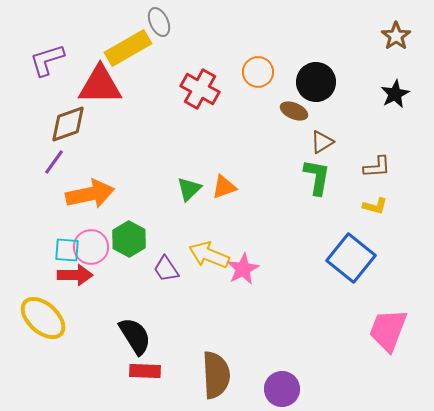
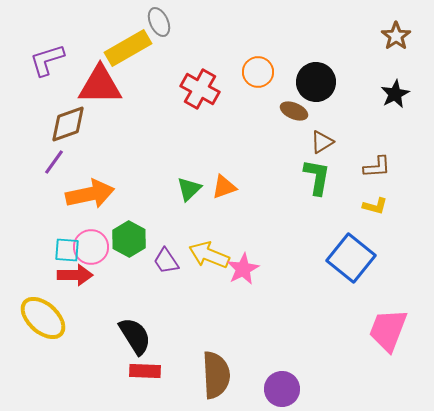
purple trapezoid: moved 8 px up
